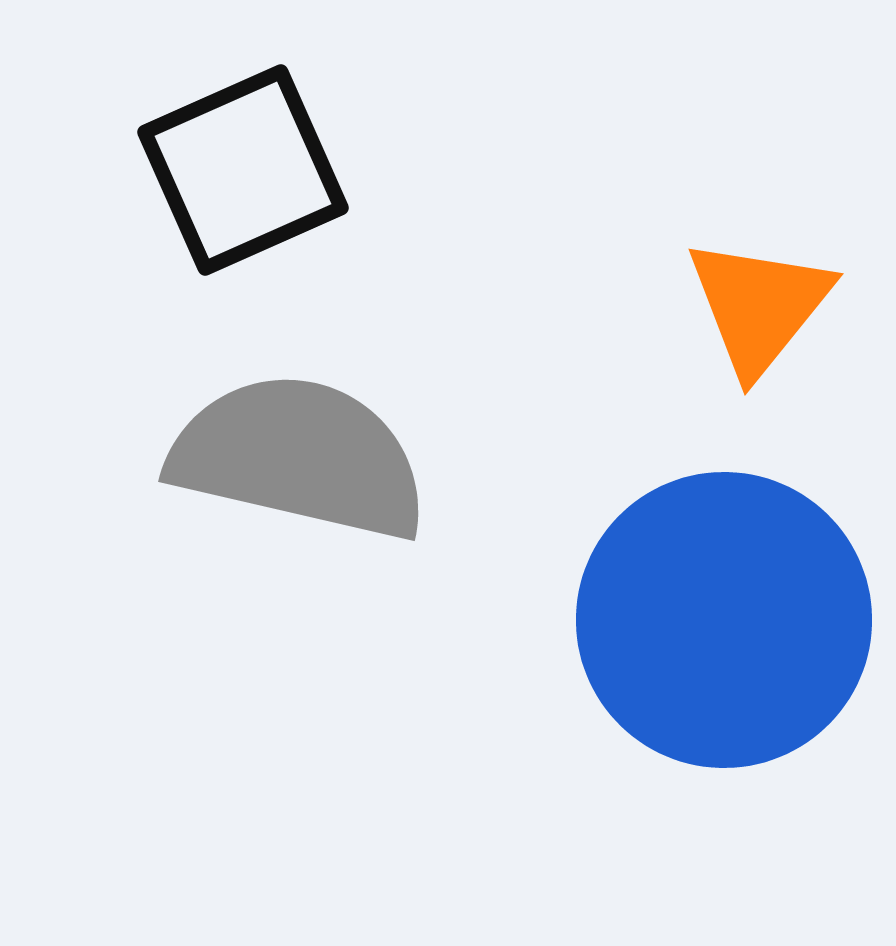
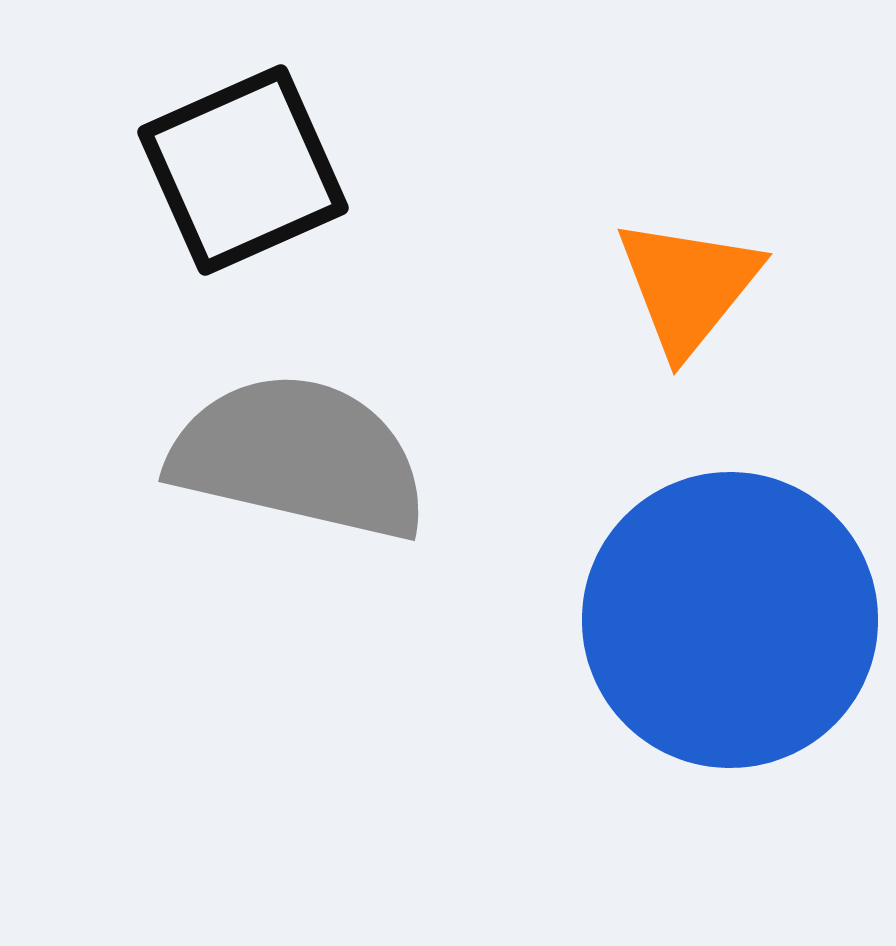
orange triangle: moved 71 px left, 20 px up
blue circle: moved 6 px right
